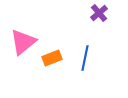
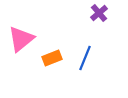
pink triangle: moved 2 px left, 3 px up
blue line: rotated 10 degrees clockwise
